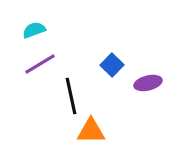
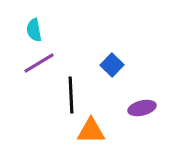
cyan semicircle: rotated 80 degrees counterclockwise
purple line: moved 1 px left, 1 px up
purple ellipse: moved 6 px left, 25 px down
black line: moved 1 px up; rotated 9 degrees clockwise
